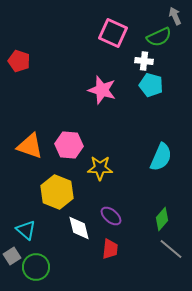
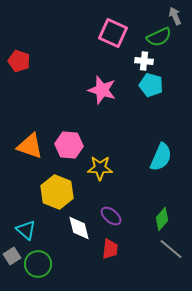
green circle: moved 2 px right, 3 px up
